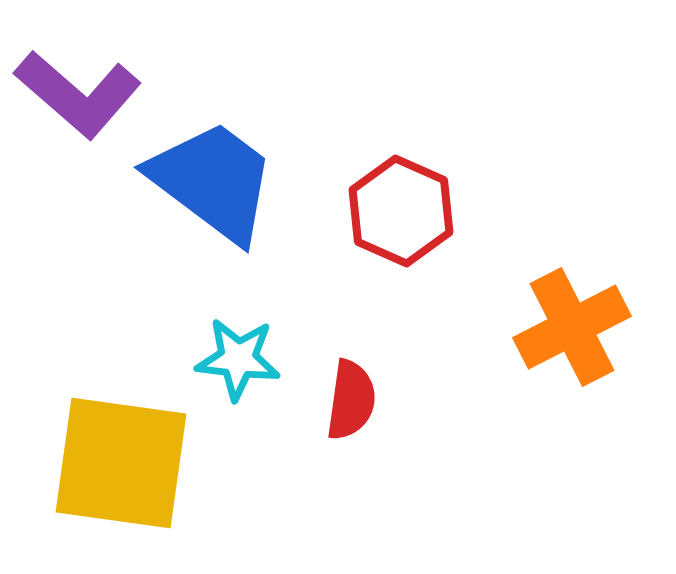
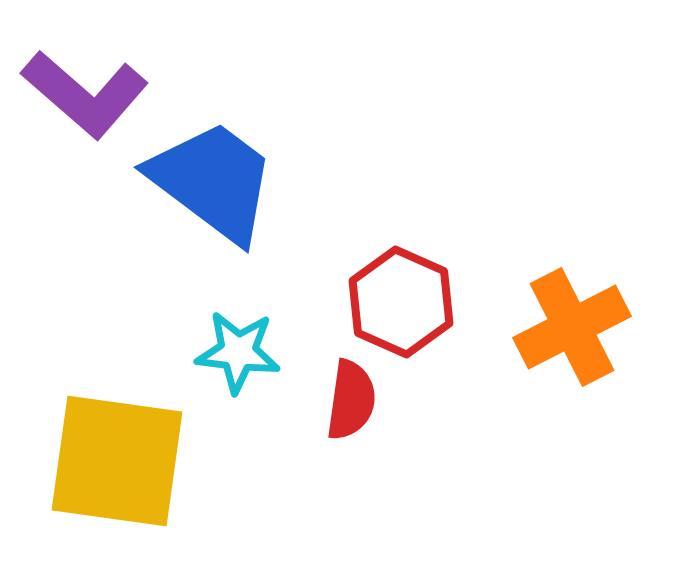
purple L-shape: moved 7 px right
red hexagon: moved 91 px down
cyan star: moved 7 px up
yellow square: moved 4 px left, 2 px up
